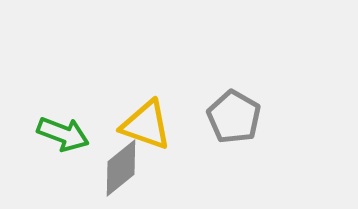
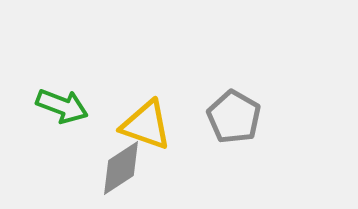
green arrow: moved 1 px left, 28 px up
gray diamond: rotated 6 degrees clockwise
